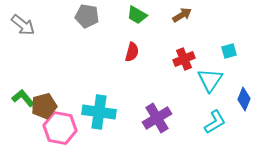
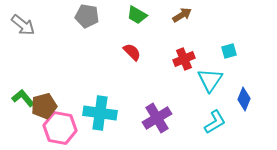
red semicircle: rotated 60 degrees counterclockwise
cyan cross: moved 1 px right, 1 px down
